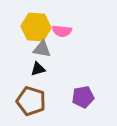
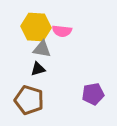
purple pentagon: moved 10 px right, 3 px up
brown pentagon: moved 2 px left, 1 px up
